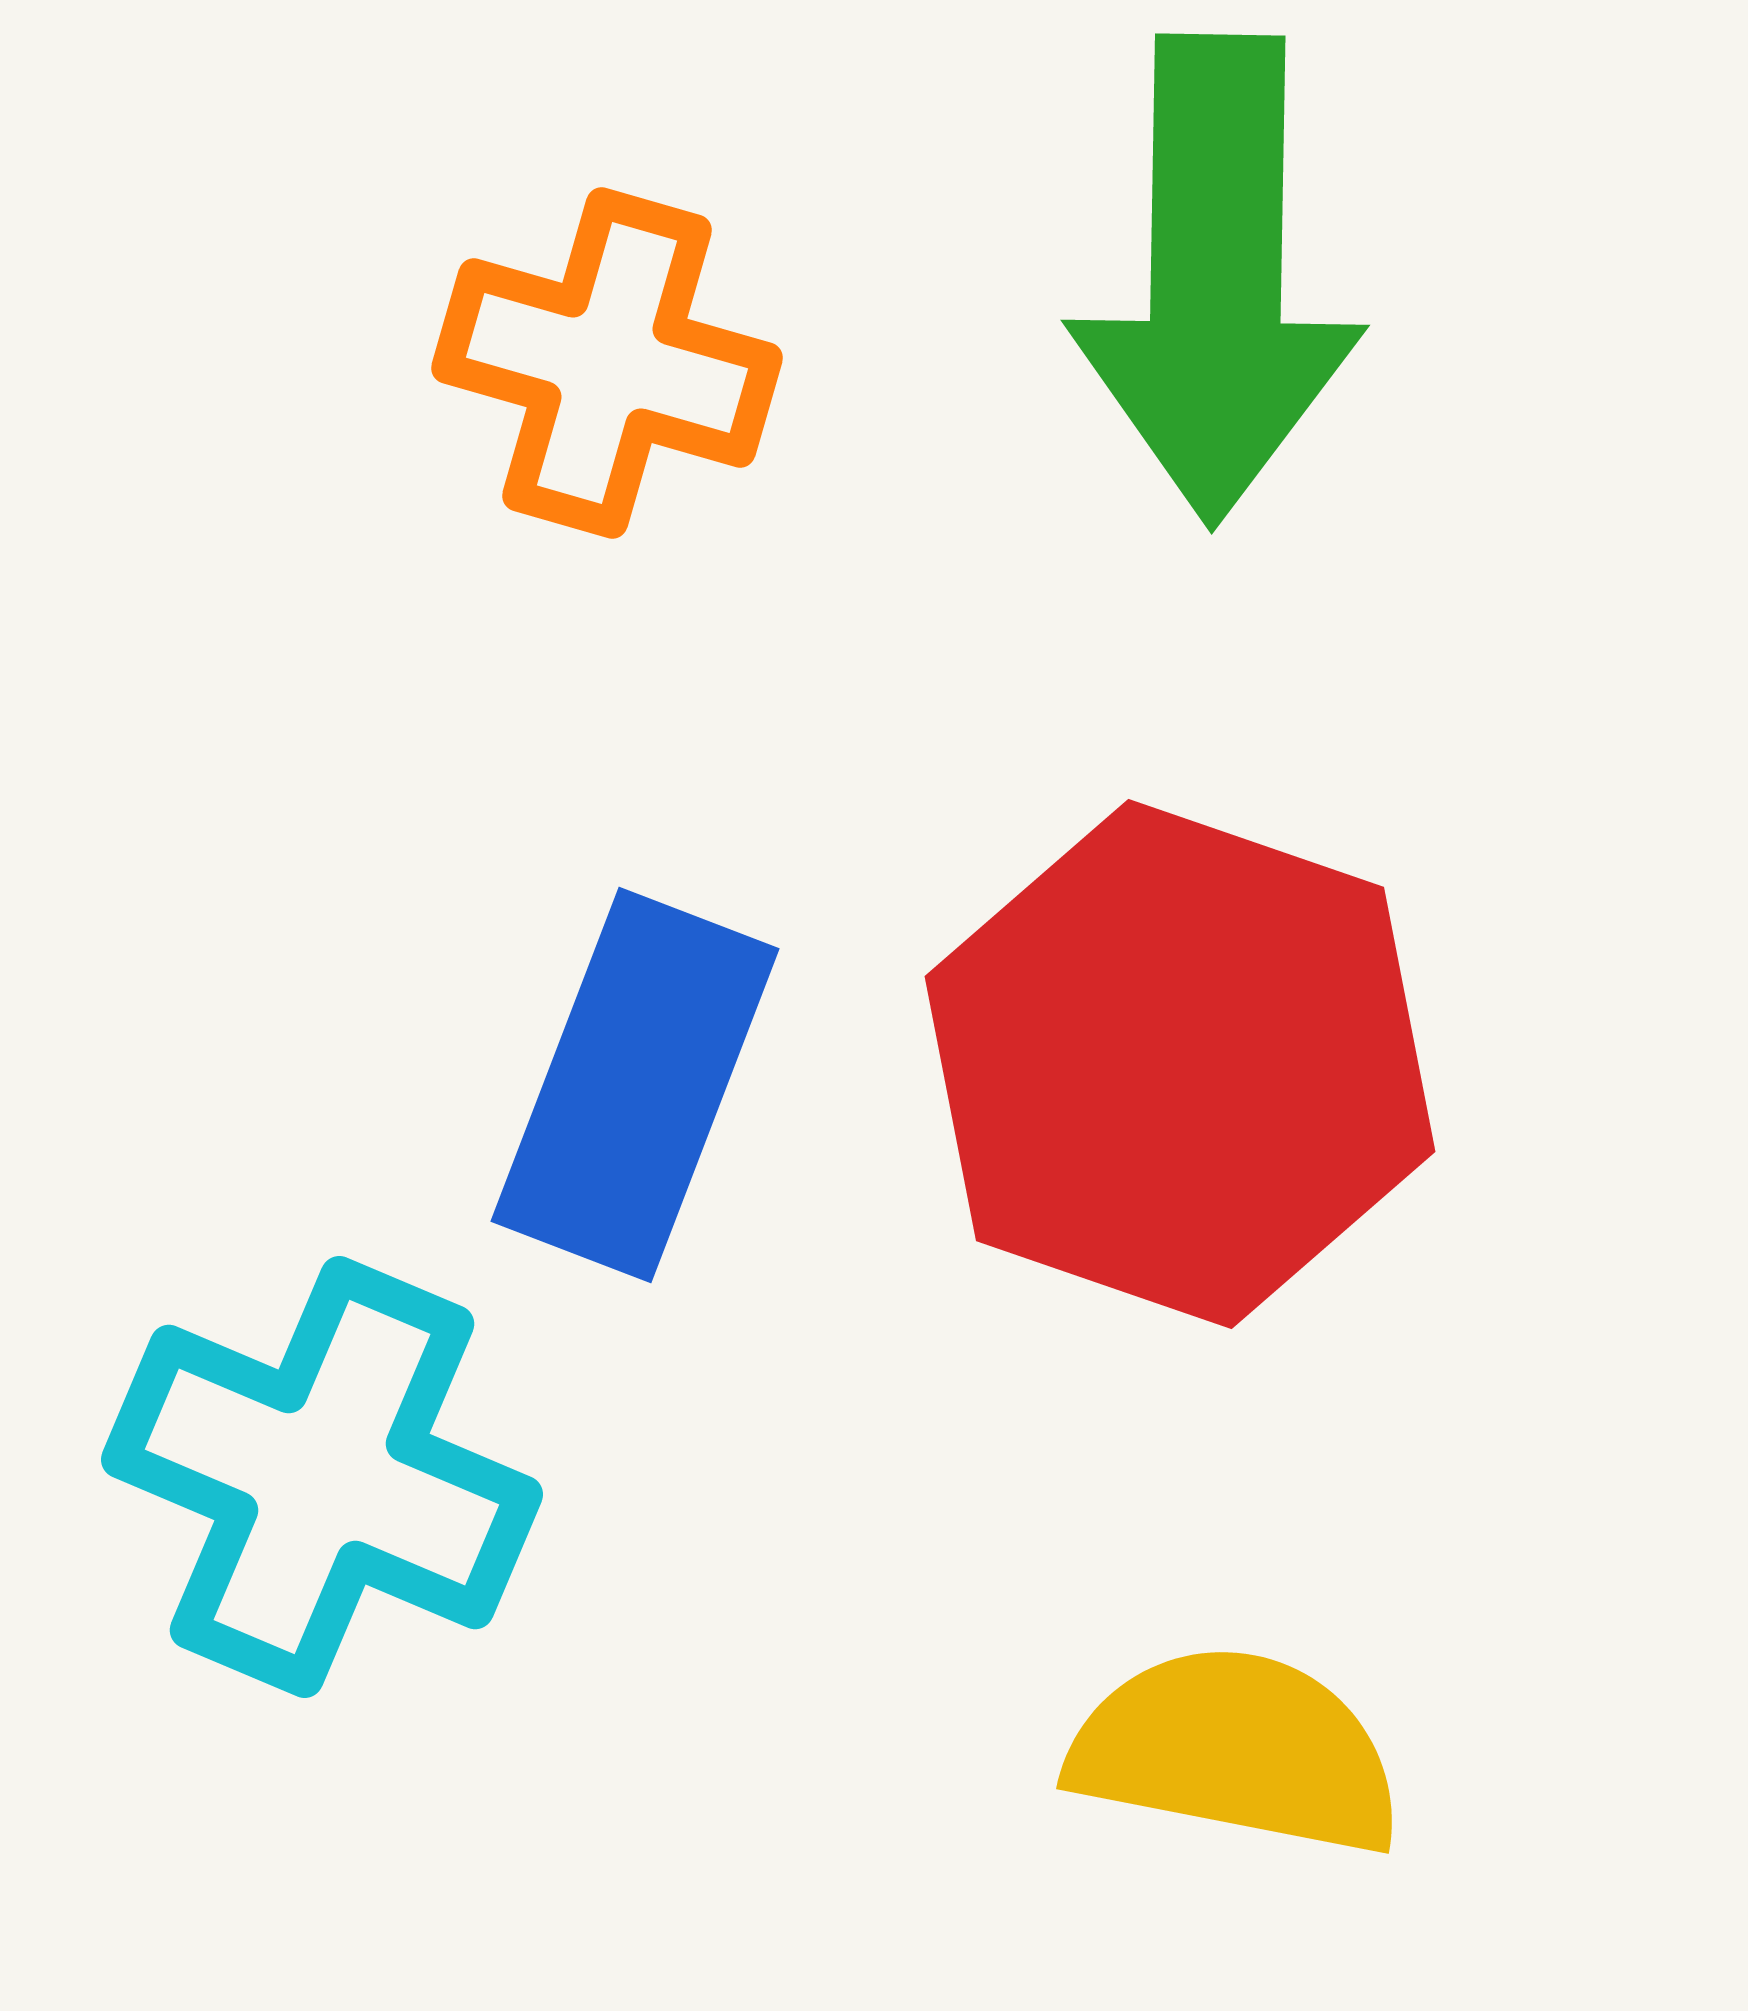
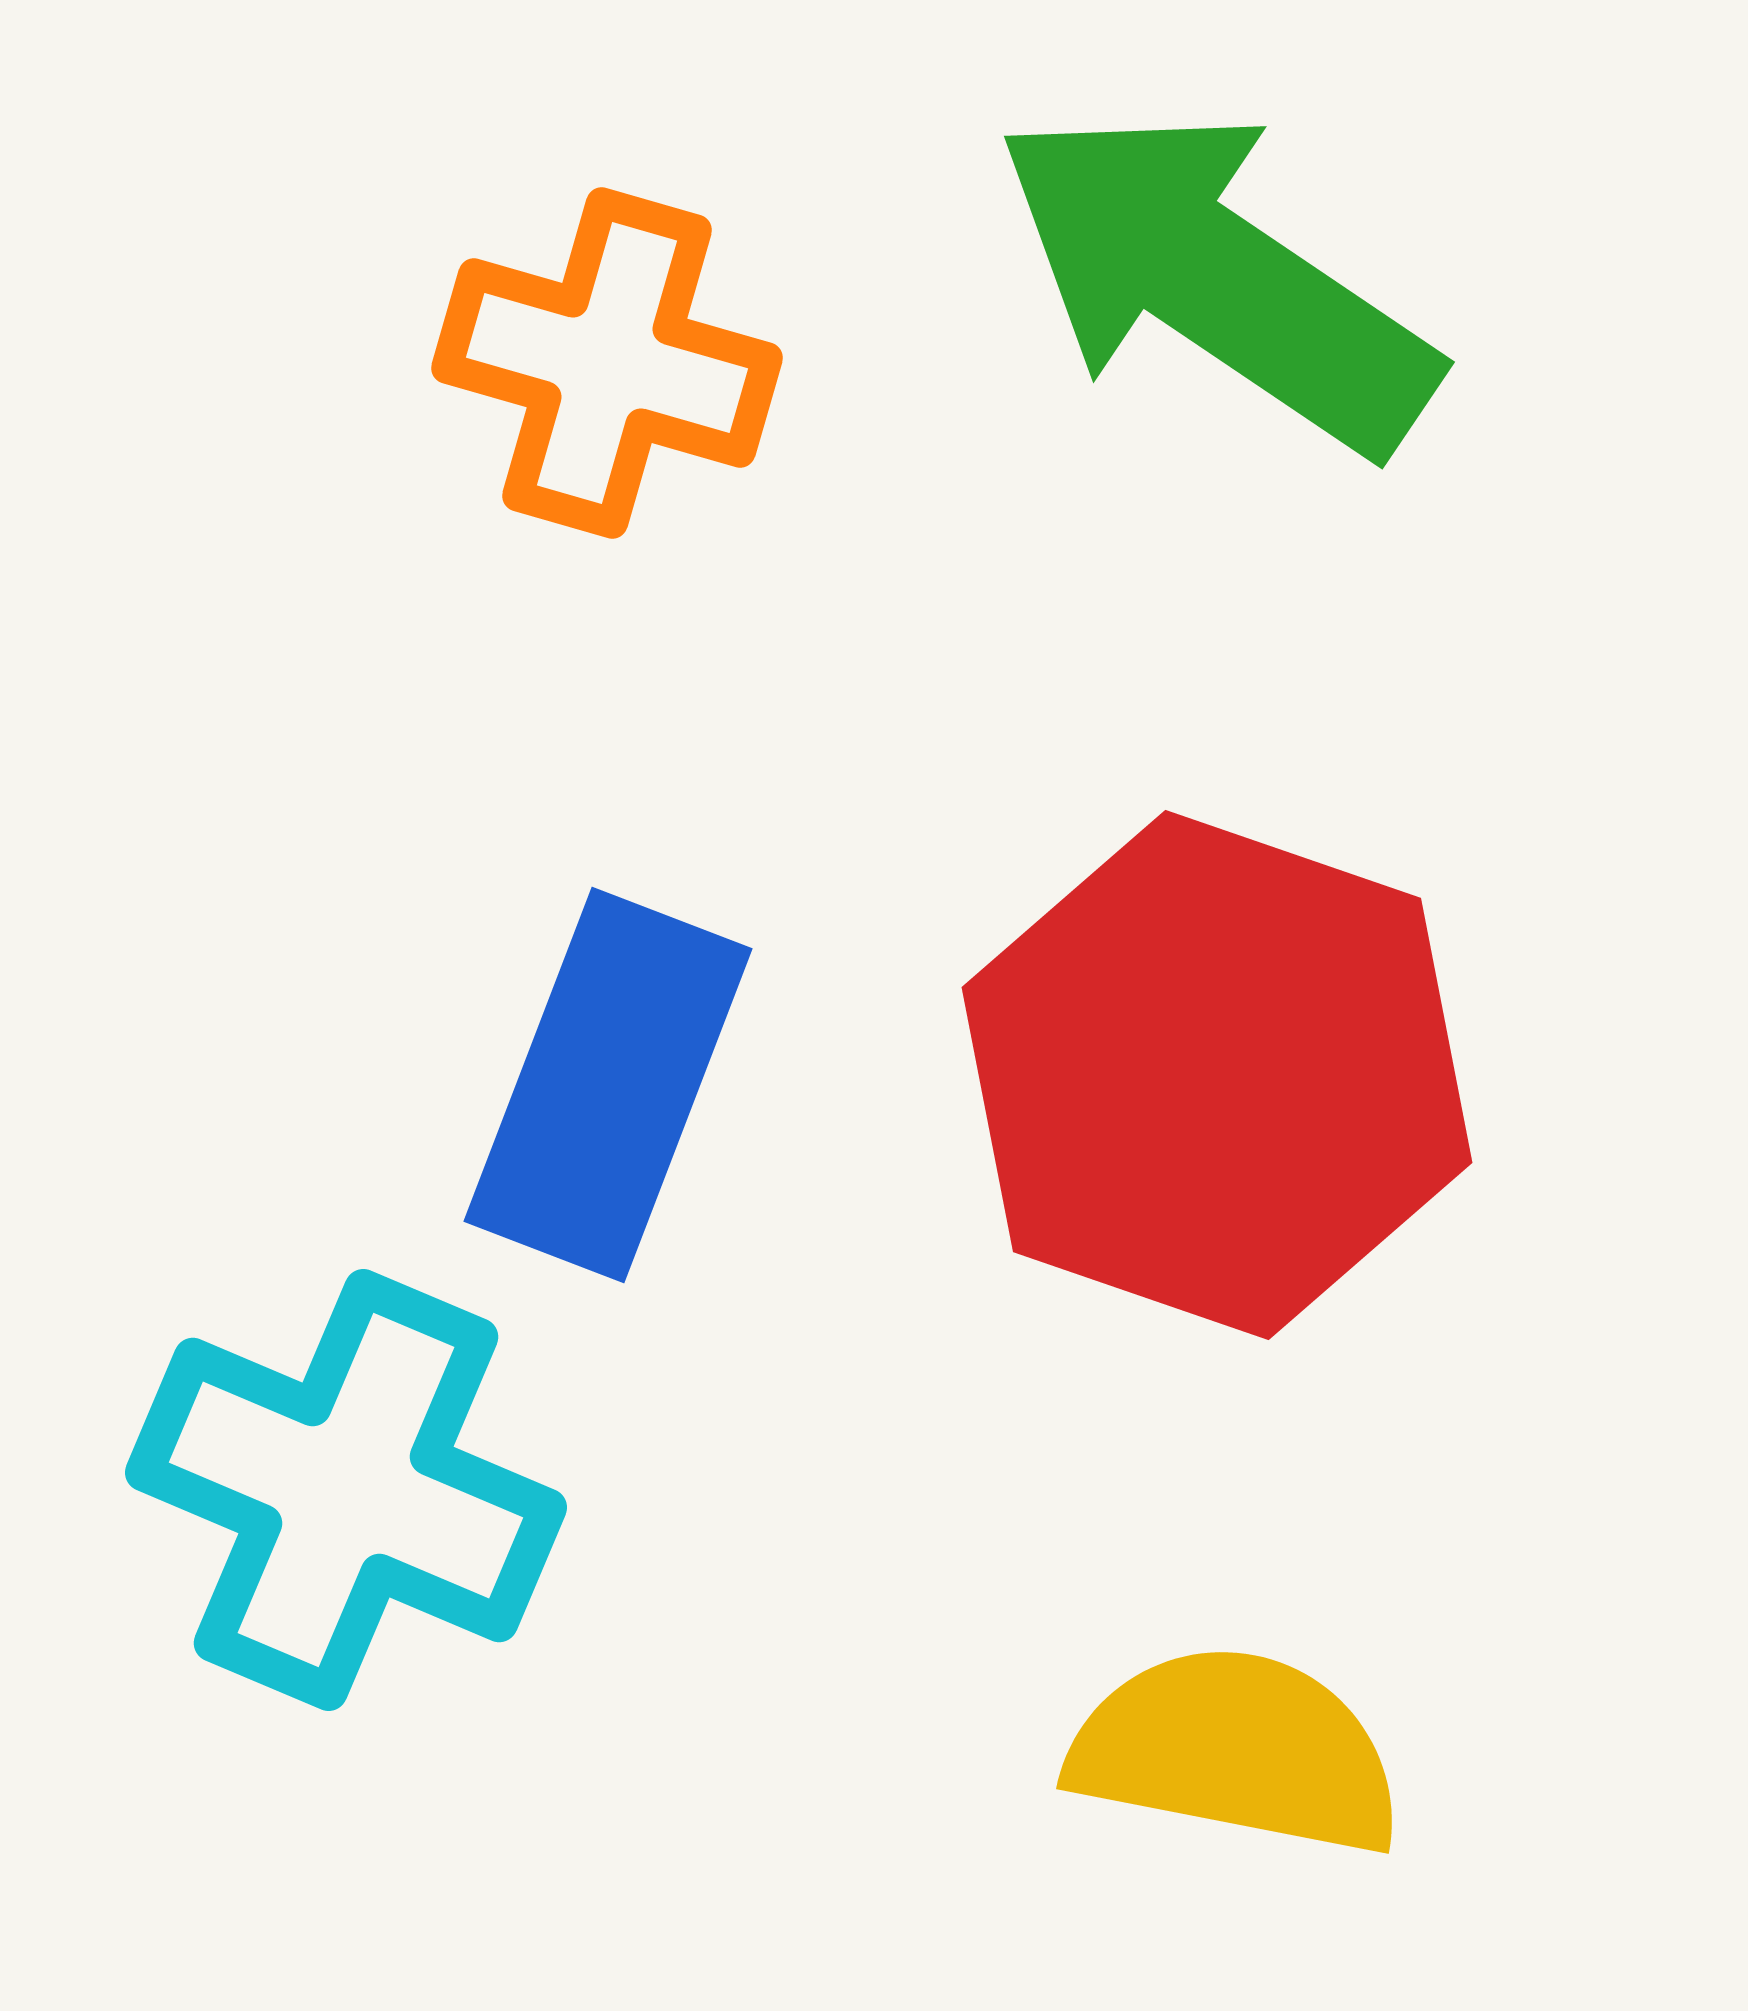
green arrow: rotated 123 degrees clockwise
red hexagon: moved 37 px right, 11 px down
blue rectangle: moved 27 px left
cyan cross: moved 24 px right, 13 px down
